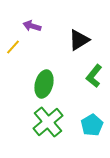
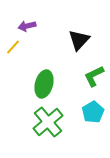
purple arrow: moved 5 px left; rotated 30 degrees counterclockwise
black triangle: rotated 15 degrees counterclockwise
green L-shape: rotated 25 degrees clockwise
cyan pentagon: moved 1 px right, 13 px up
